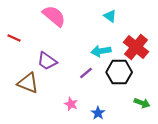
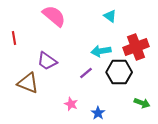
red line: rotated 56 degrees clockwise
red cross: rotated 30 degrees clockwise
